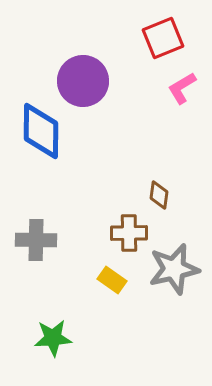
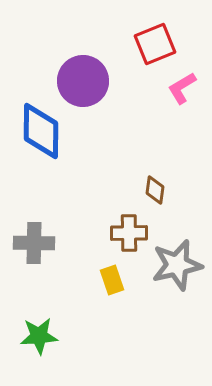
red square: moved 8 px left, 6 px down
brown diamond: moved 4 px left, 5 px up
gray cross: moved 2 px left, 3 px down
gray star: moved 3 px right, 4 px up
yellow rectangle: rotated 36 degrees clockwise
green star: moved 14 px left, 2 px up
